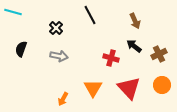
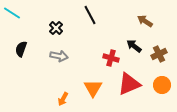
cyan line: moved 1 px left, 1 px down; rotated 18 degrees clockwise
brown arrow: moved 10 px right; rotated 147 degrees clockwise
red triangle: moved 4 px up; rotated 50 degrees clockwise
